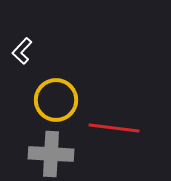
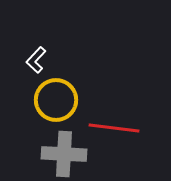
white L-shape: moved 14 px right, 9 px down
gray cross: moved 13 px right
